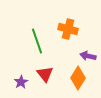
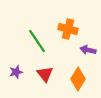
green line: rotated 15 degrees counterclockwise
purple arrow: moved 6 px up
orange diamond: moved 1 px down
purple star: moved 5 px left, 10 px up; rotated 16 degrees clockwise
